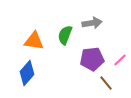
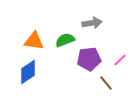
green semicircle: moved 5 px down; rotated 48 degrees clockwise
purple pentagon: moved 3 px left
blue diamond: moved 1 px right, 1 px up; rotated 15 degrees clockwise
